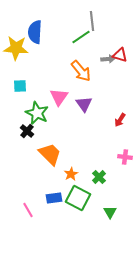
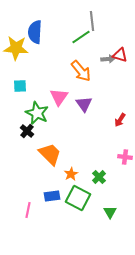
blue rectangle: moved 2 px left, 2 px up
pink line: rotated 42 degrees clockwise
